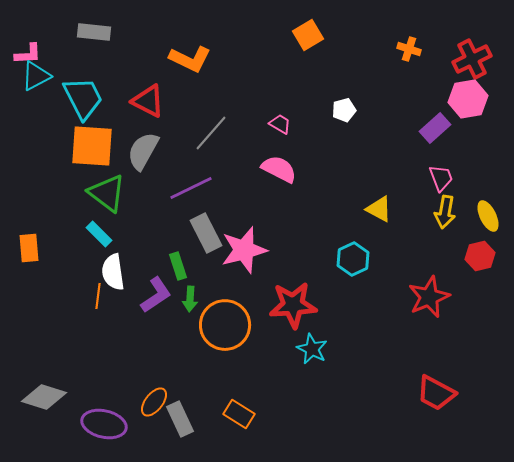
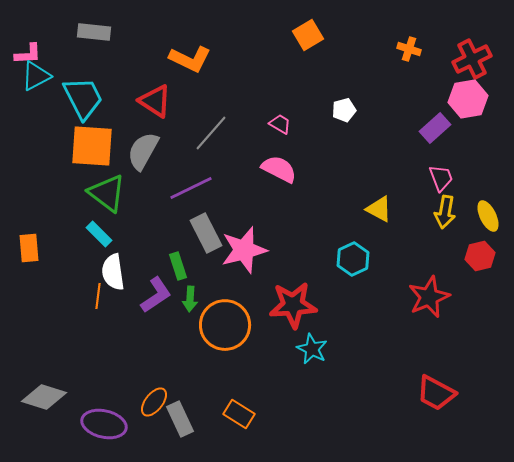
red triangle at (148, 101): moved 7 px right; rotated 6 degrees clockwise
